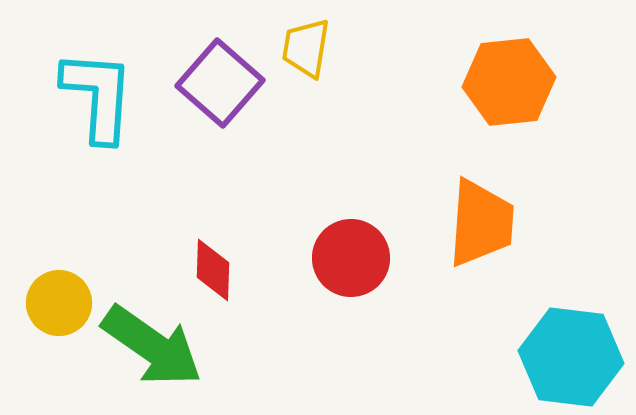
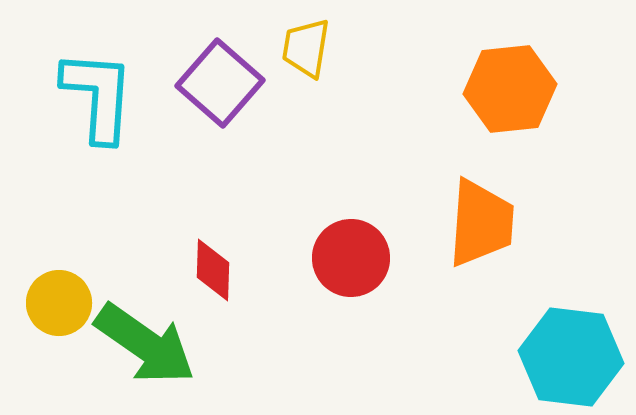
orange hexagon: moved 1 px right, 7 px down
green arrow: moved 7 px left, 2 px up
